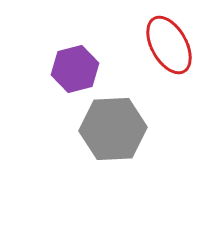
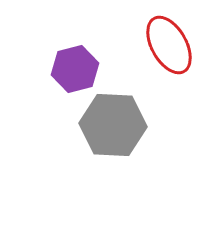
gray hexagon: moved 4 px up; rotated 6 degrees clockwise
